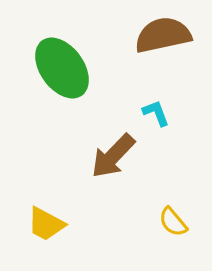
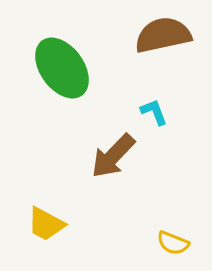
cyan L-shape: moved 2 px left, 1 px up
yellow semicircle: moved 21 px down; rotated 28 degrees counterclockwise
